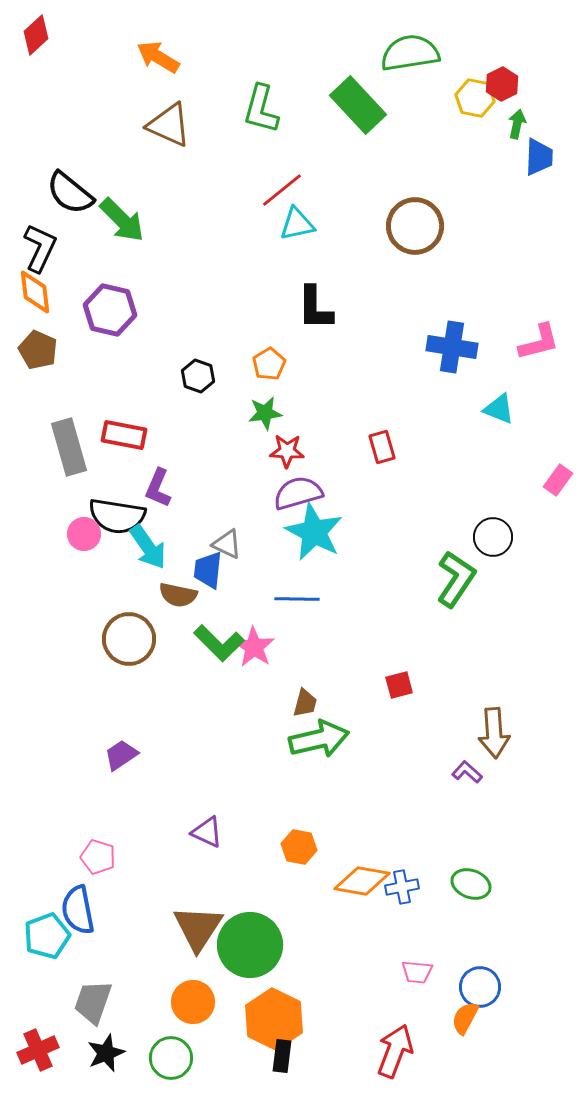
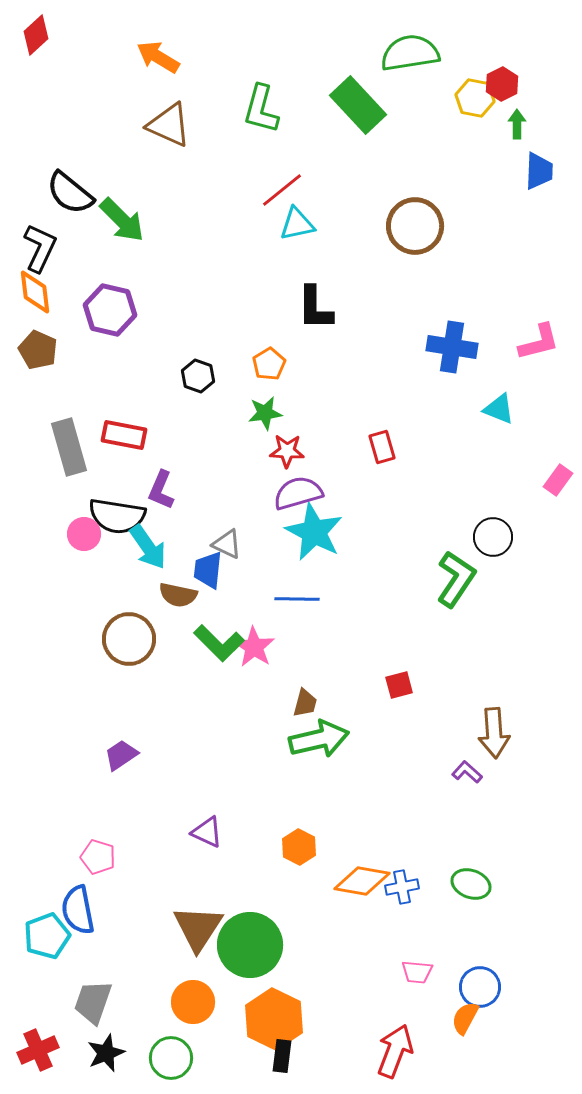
green arrow at (517, 124): rotated 12 degrees counterclockwise
blue trapezoid at (539, 157): moved 14 px down
purple L-shape at (158, 488): moved 3 px right, 2 px down
orange hexagon at (299, 847): rotated 16 degrees clockwise
